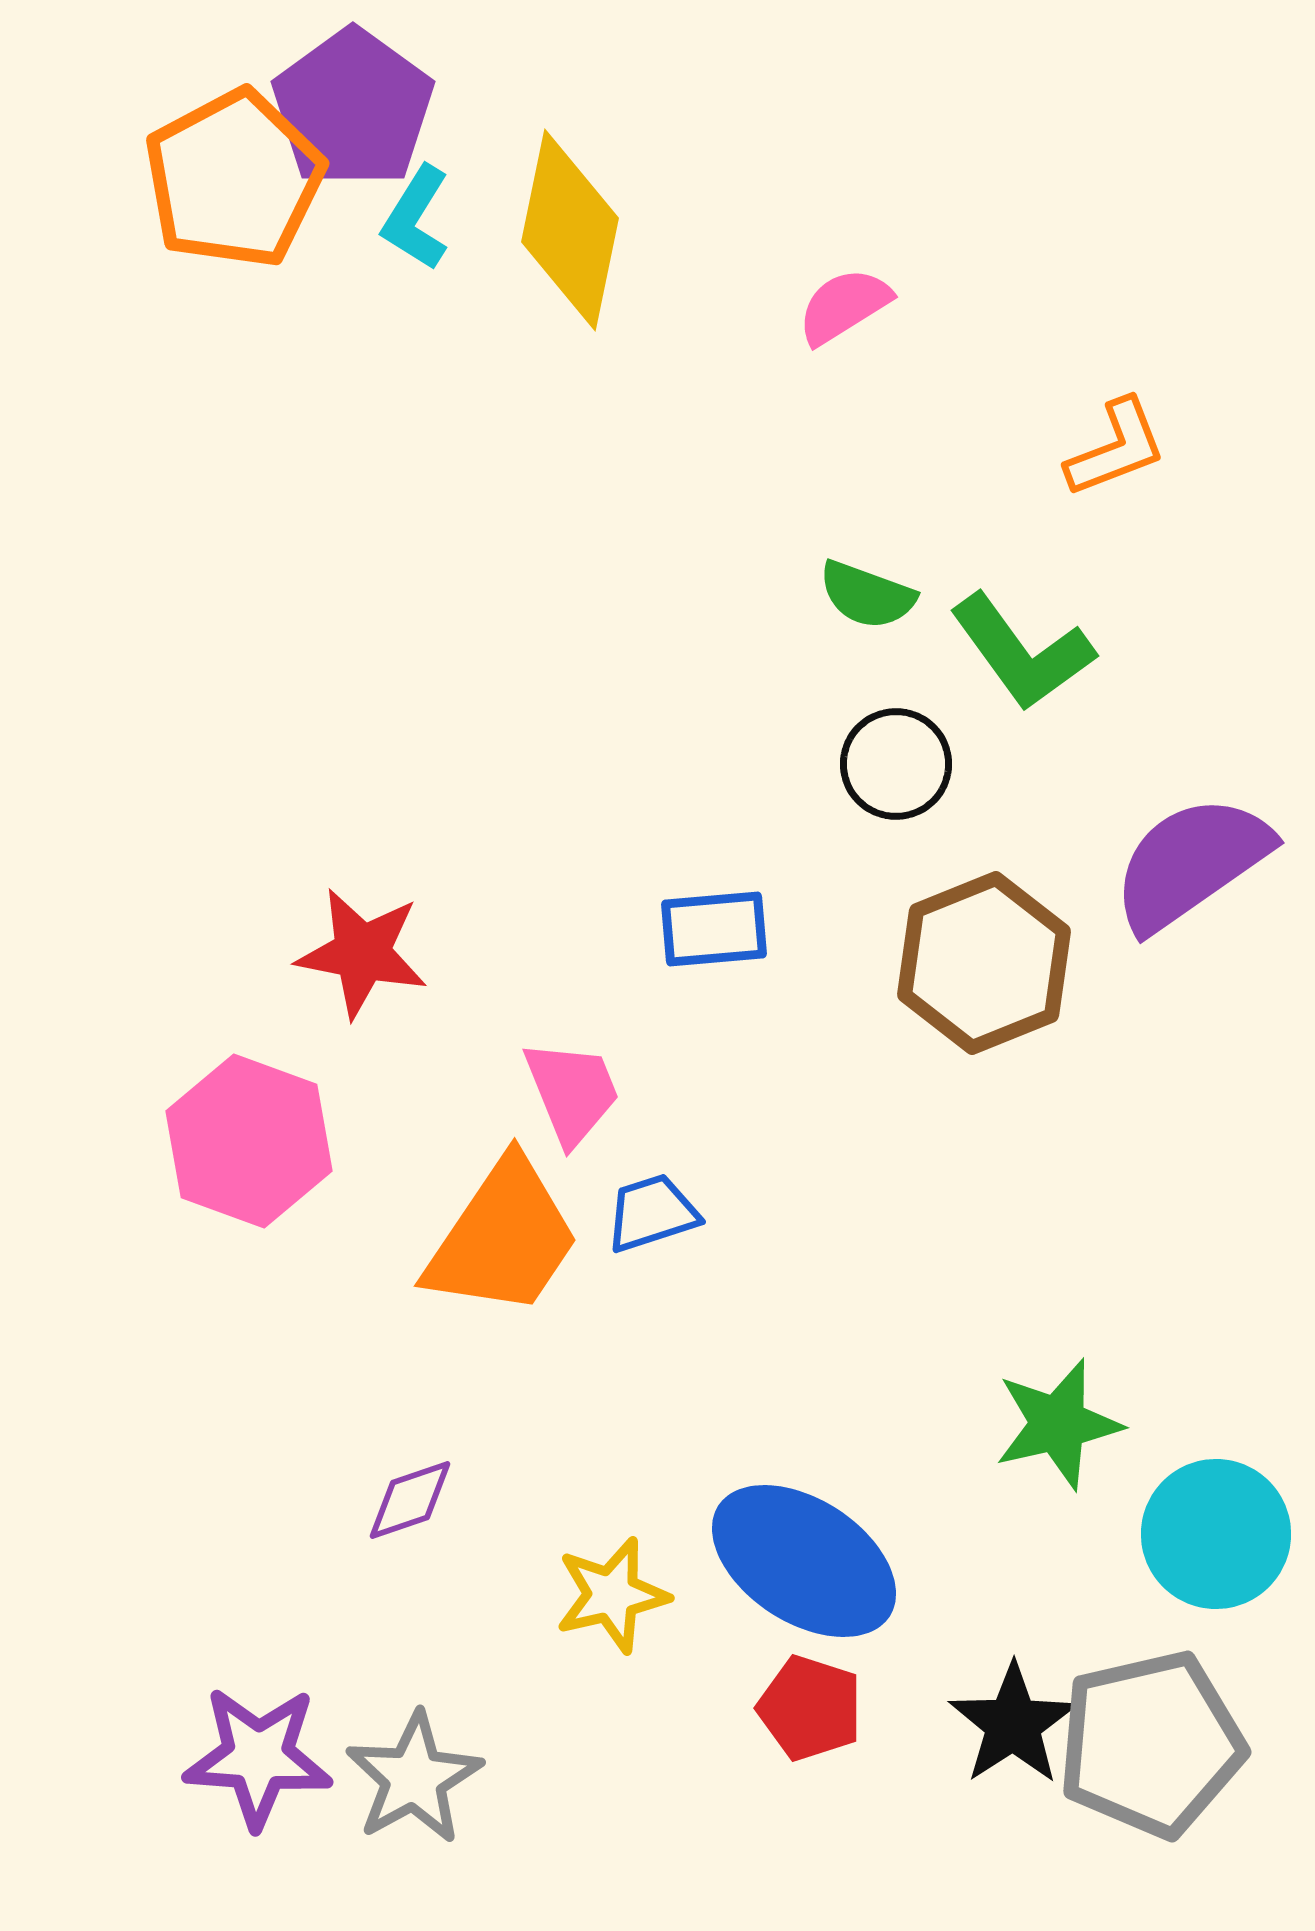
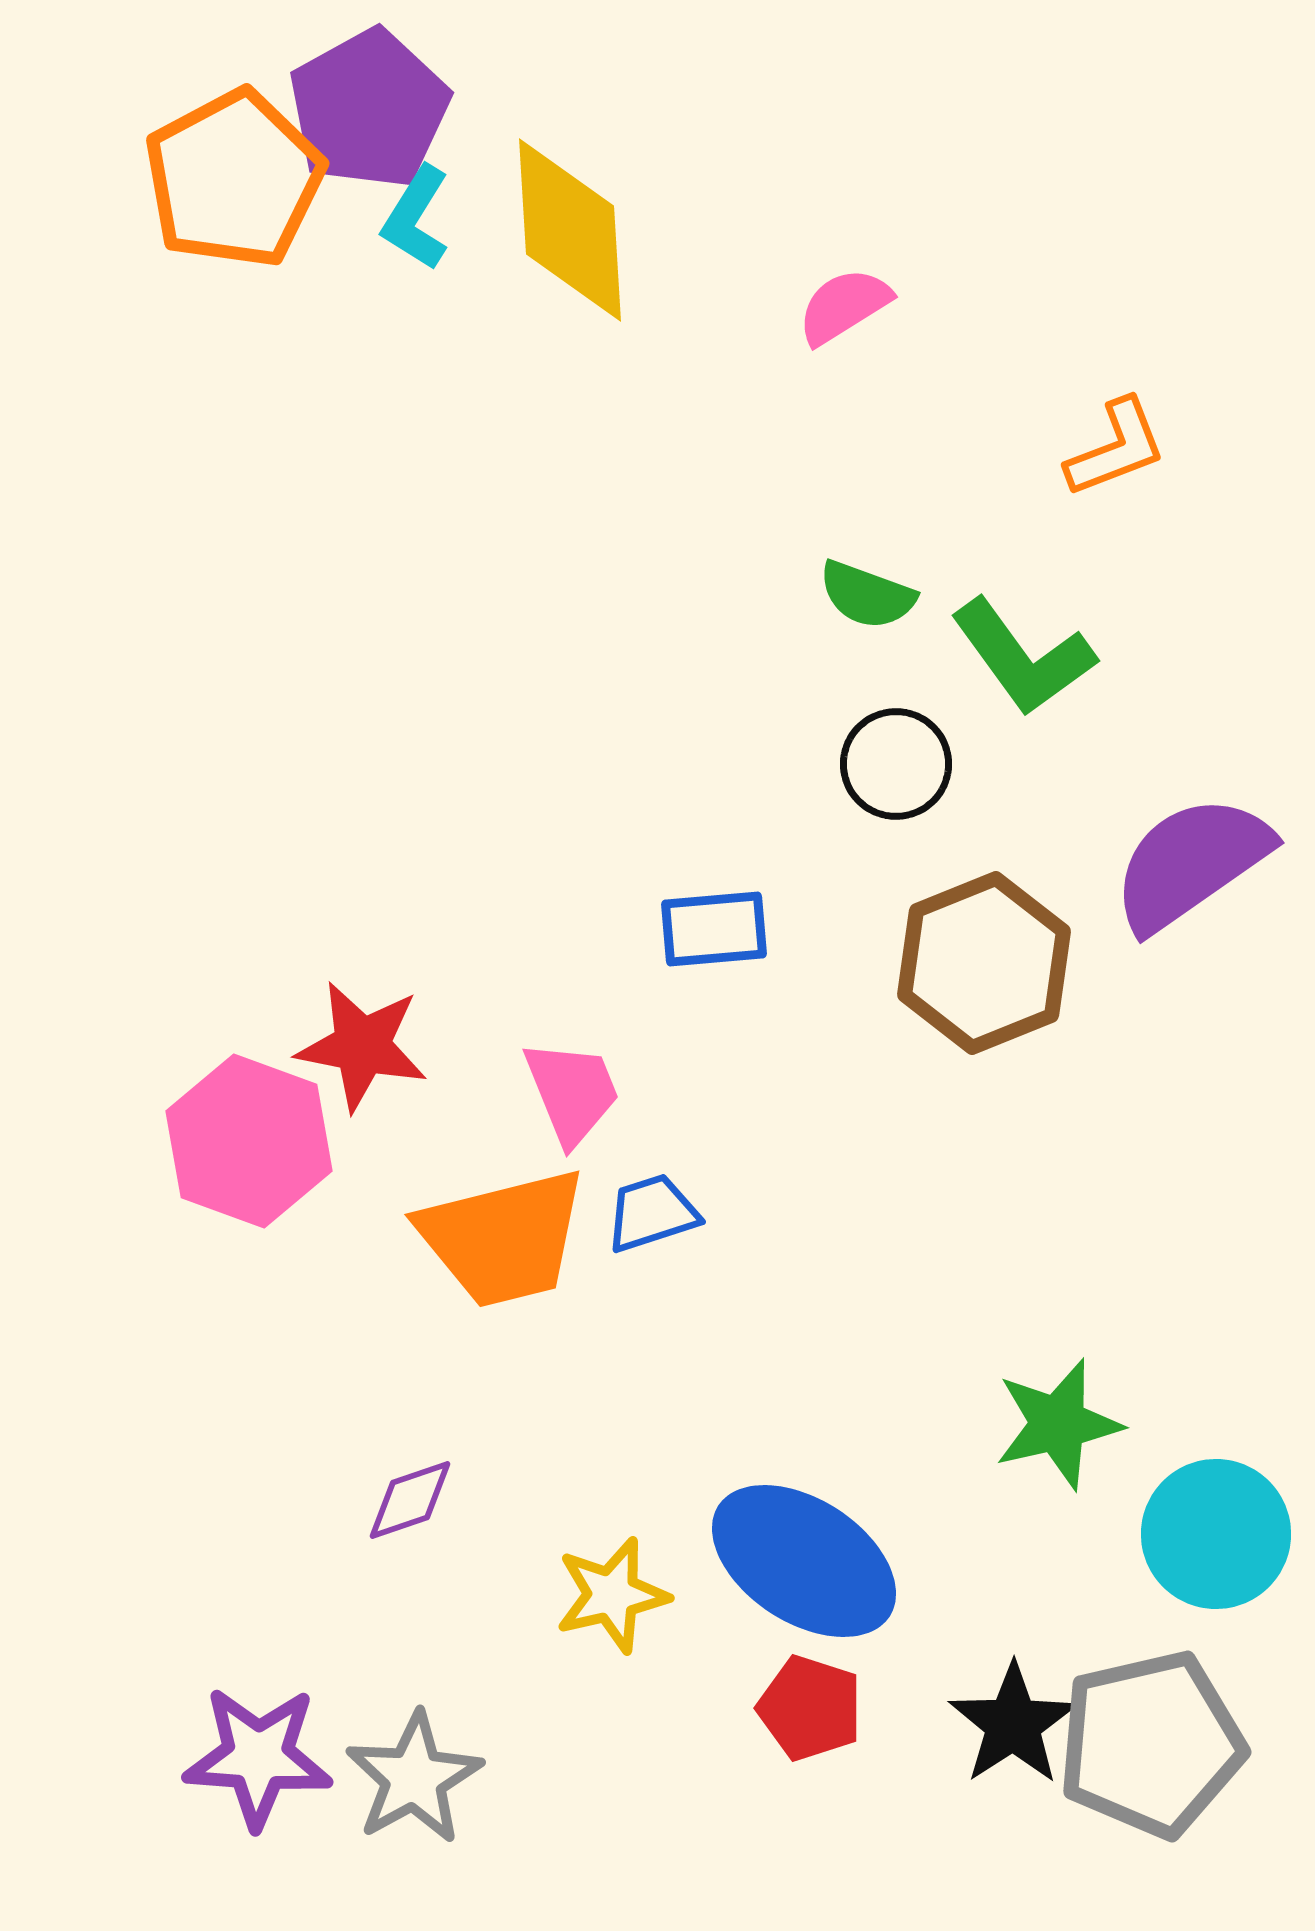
purple pentagon: moved 16 px right, 1 px down; rotated 7 degrees clockwise
yellow diamond: rotated 15 degrees counterclockwise
green L-shape: moved 1 px right, 5 px down
red star: moved 93 px down
orange trapezoid: rotated 42 degrees clockwise
